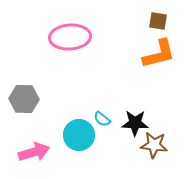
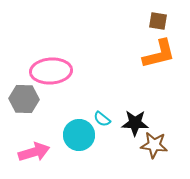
pink ellipse: moved 19 px left, 34 px down
